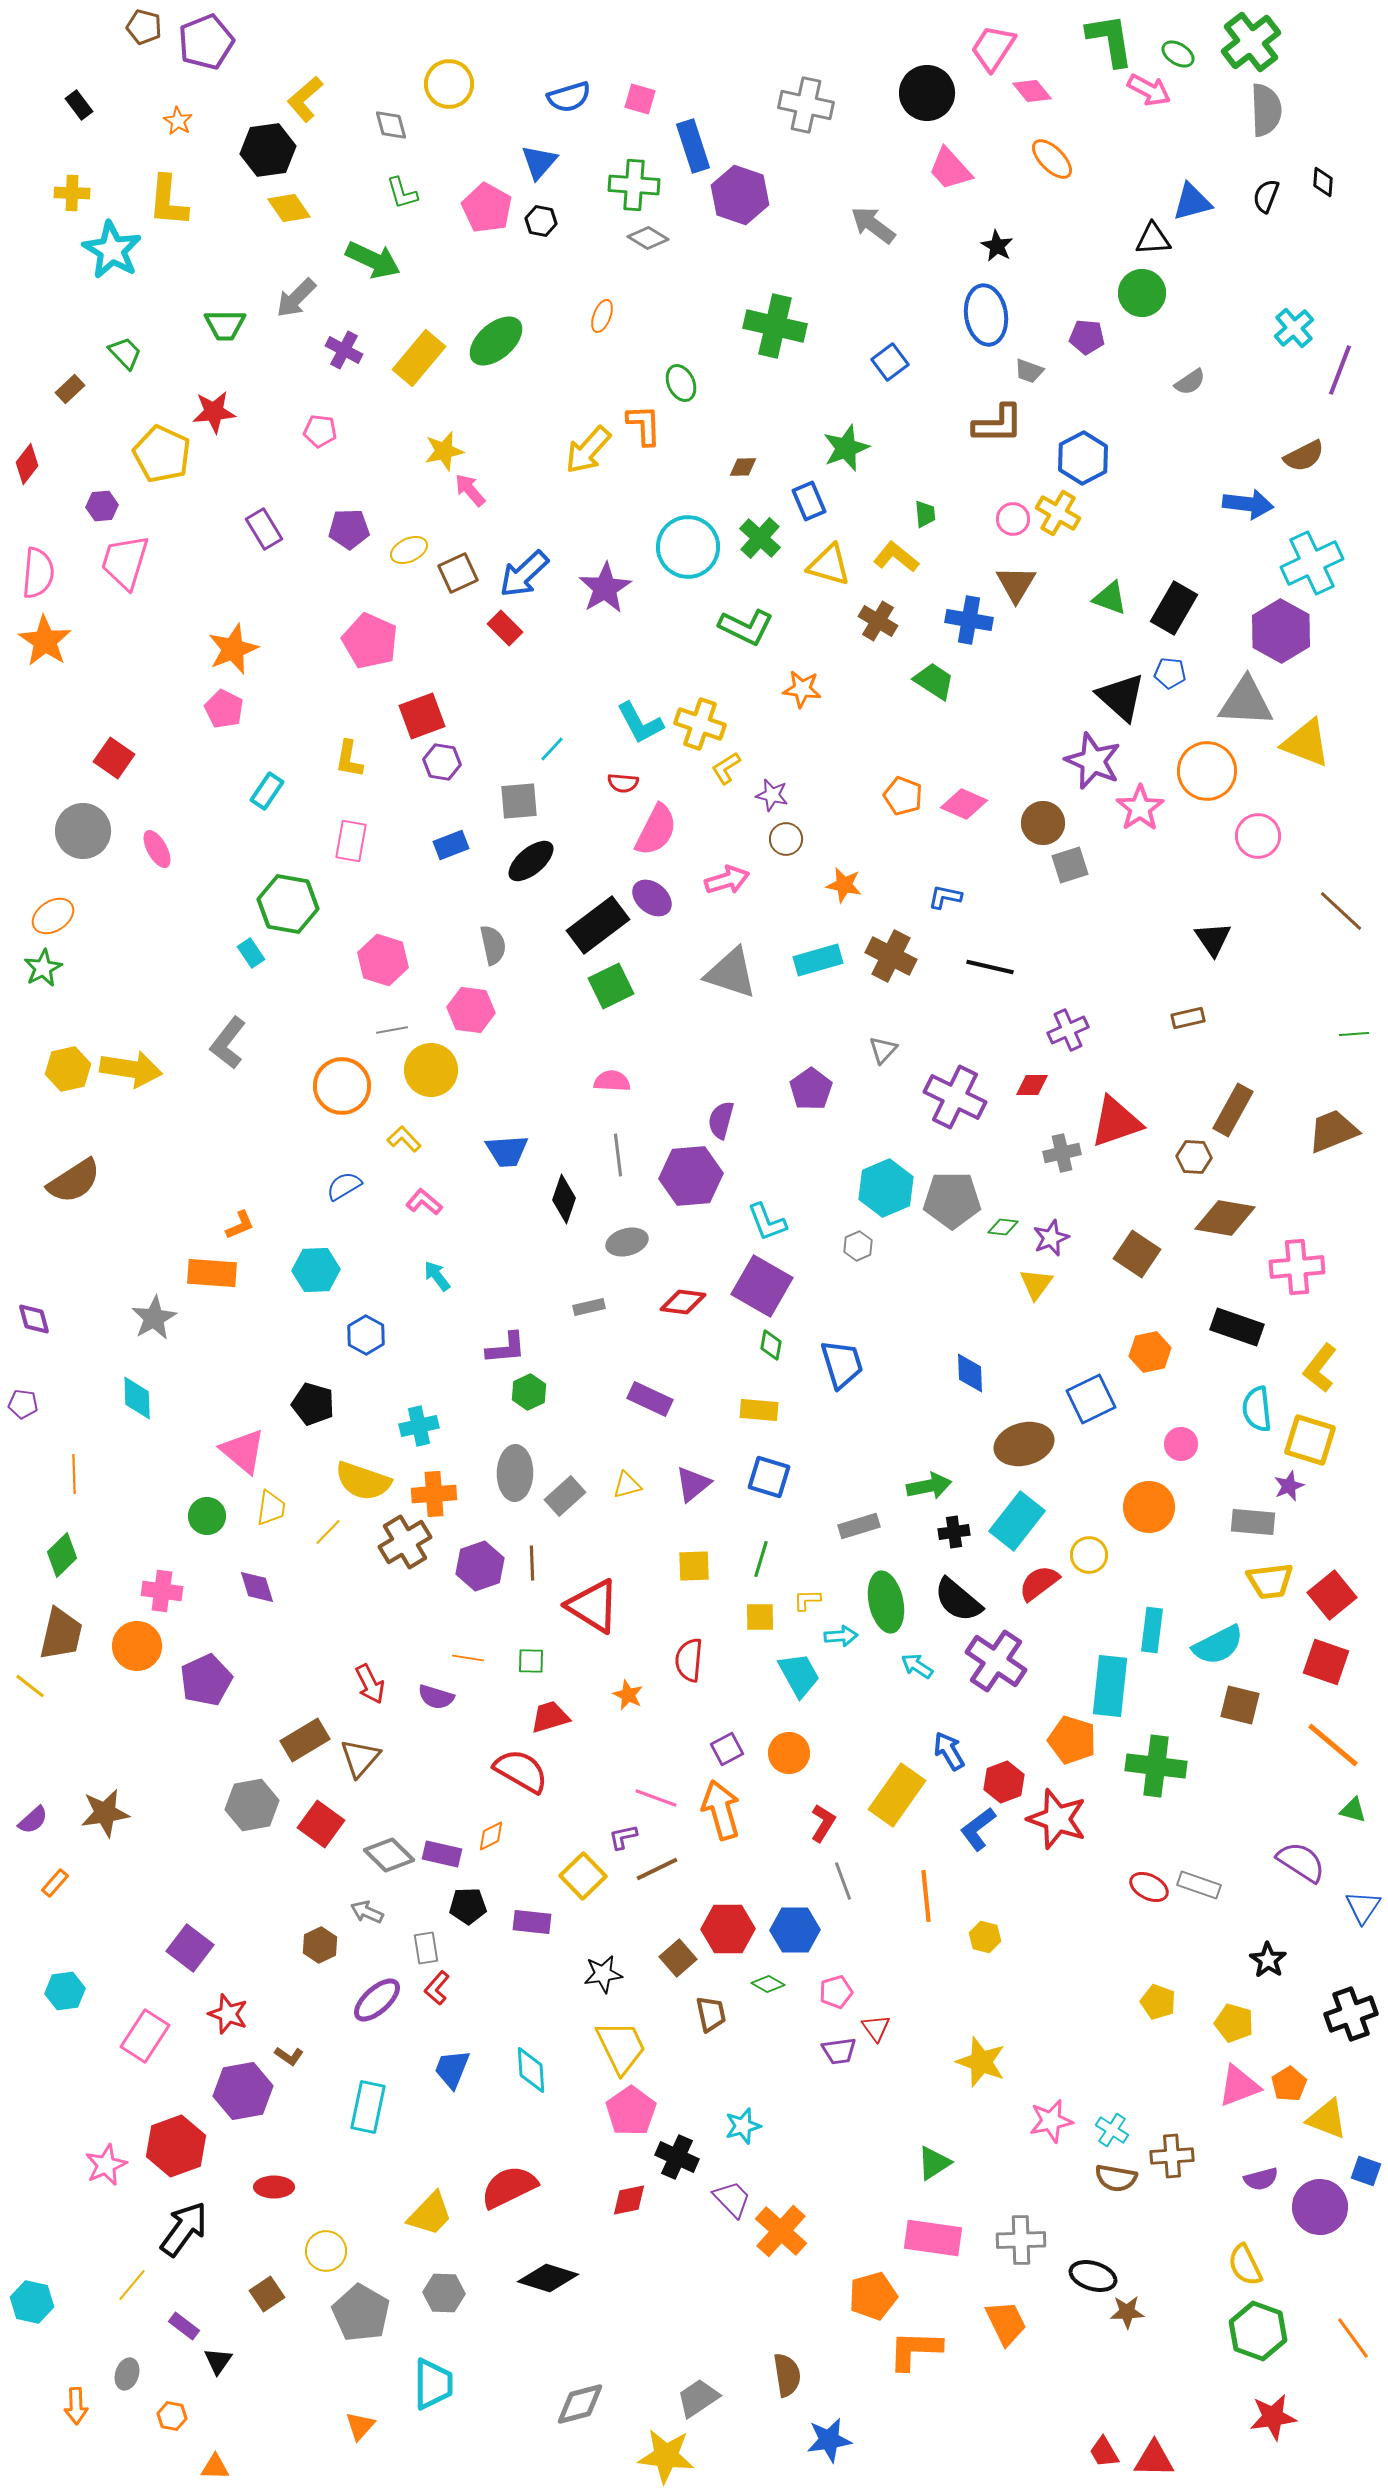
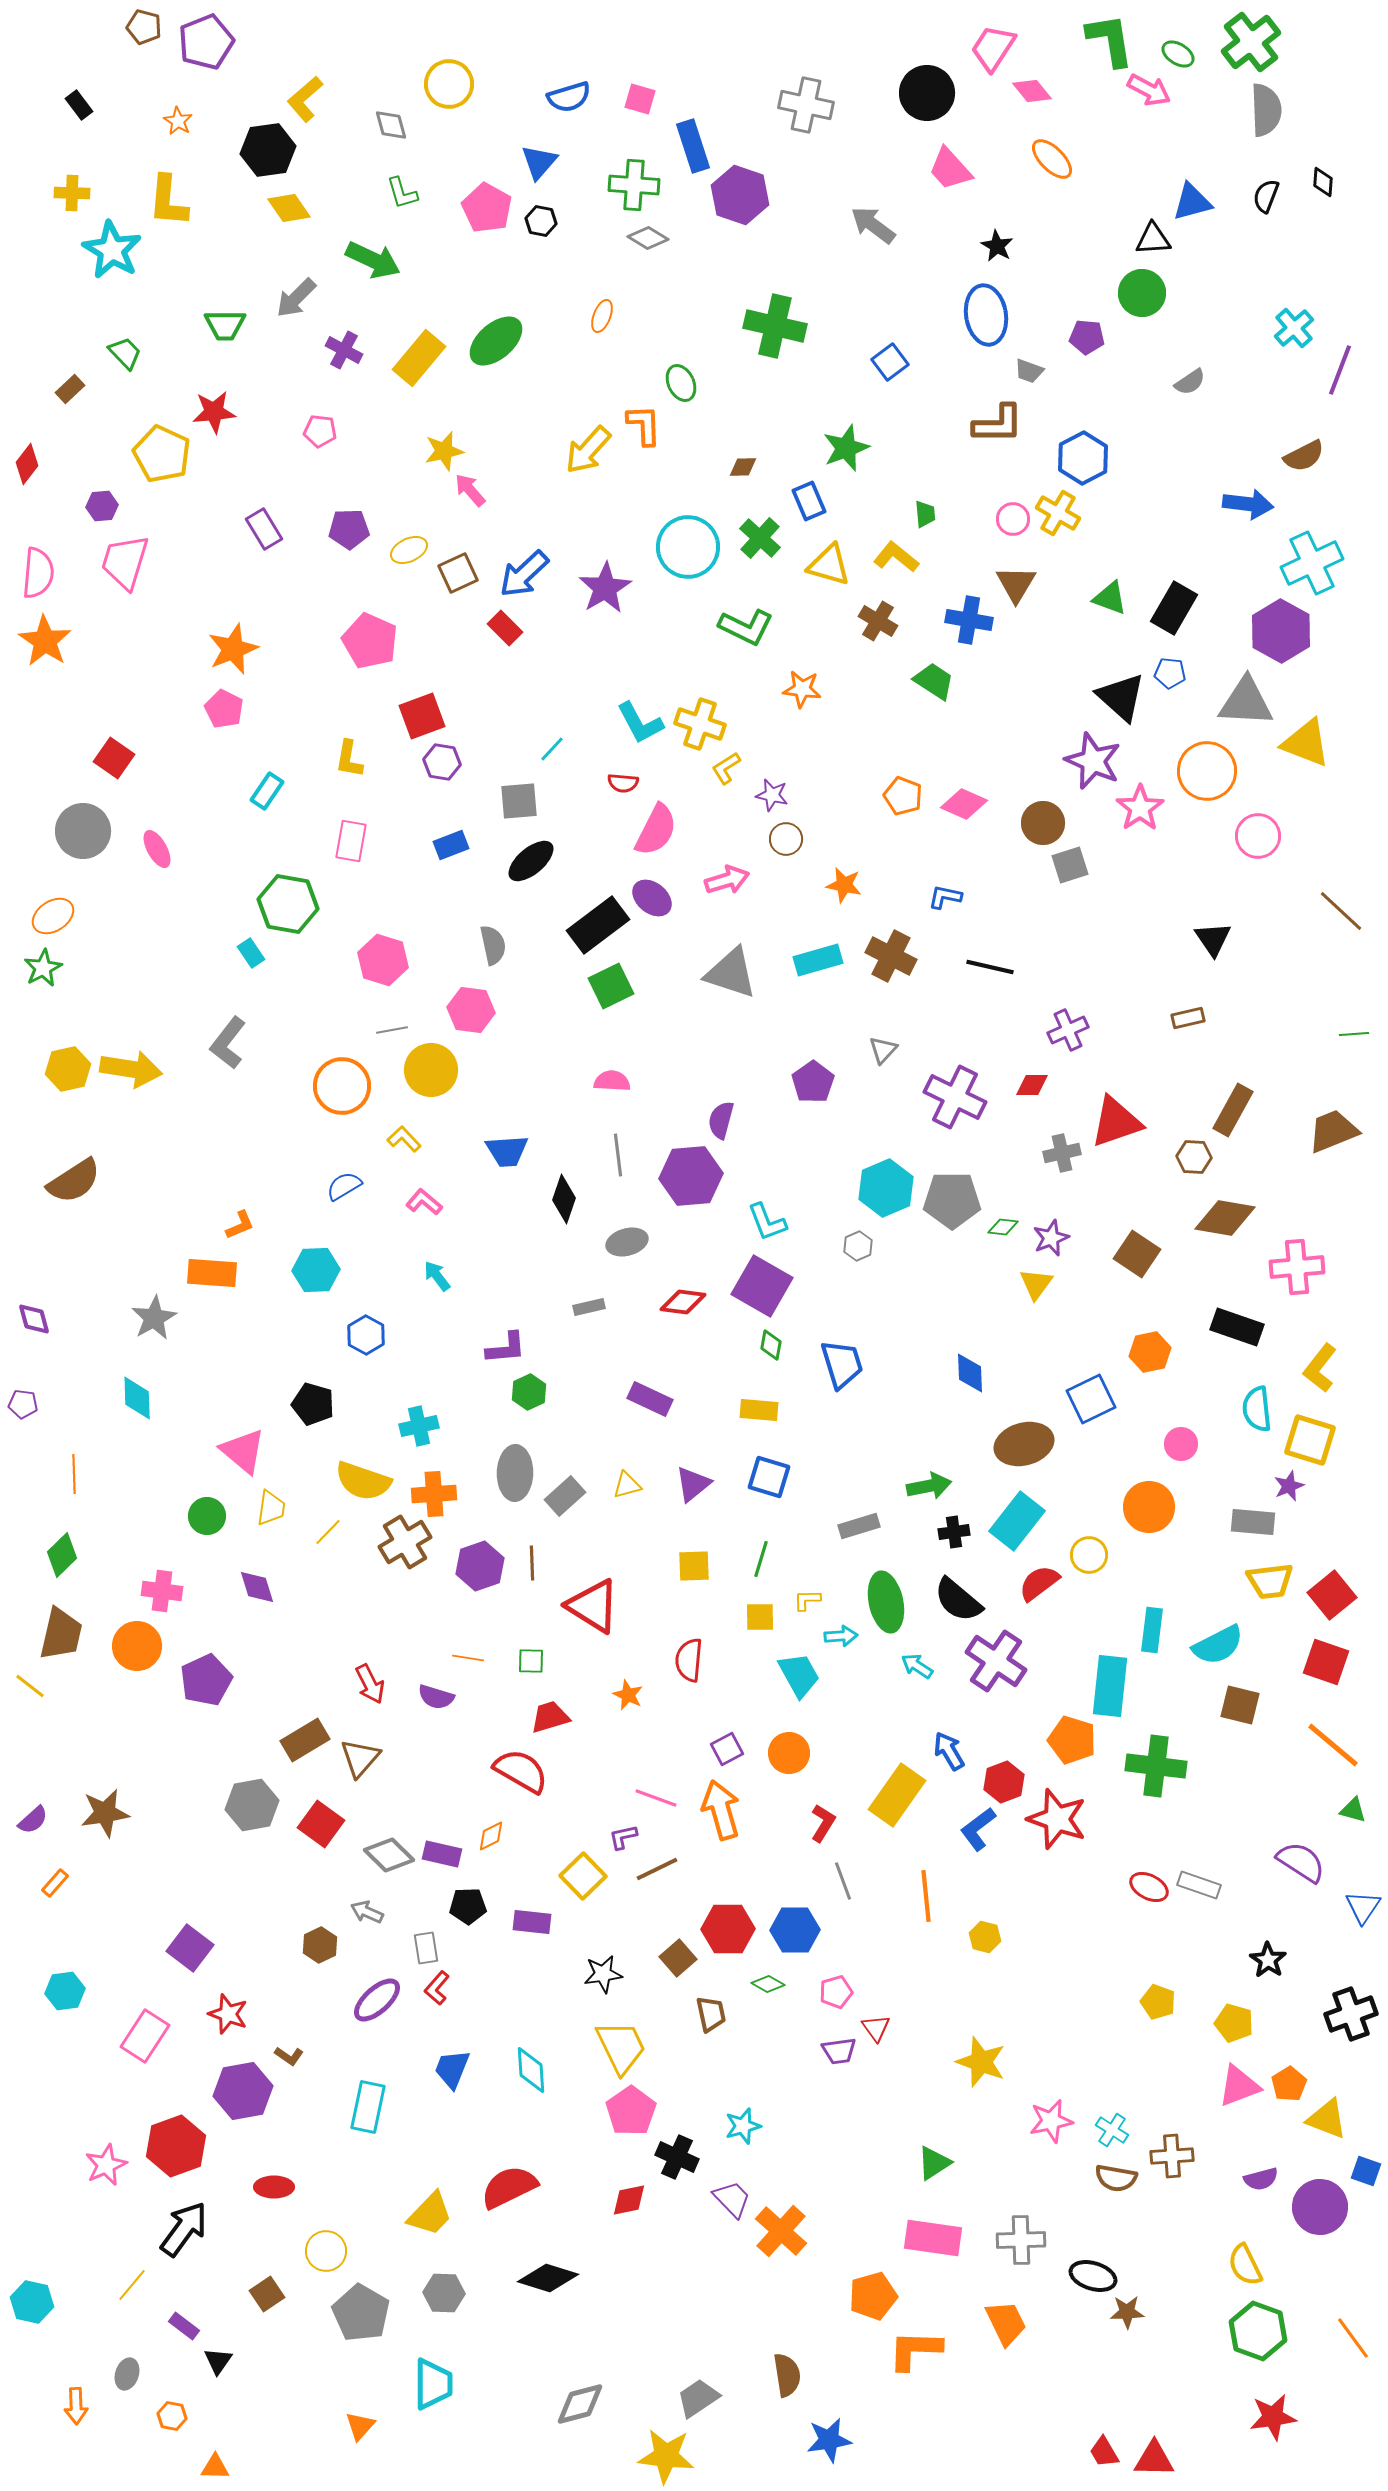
purple pentagon at (811, 1089): moved 2 px right, 7 px up
